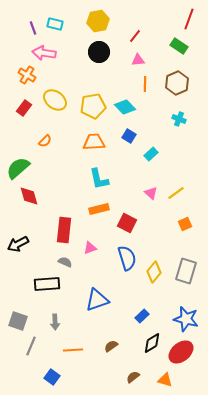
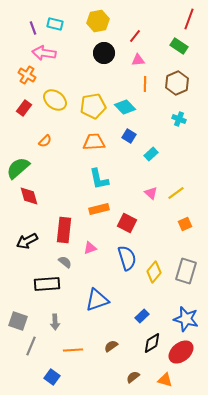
black circle at (99, 52): moved 5 px right, 1 px down
black arrow at (18, 244): moved 9 px right, 3 px up
gray semicircle at (65, 262): rotated 16 degrees clockwise
